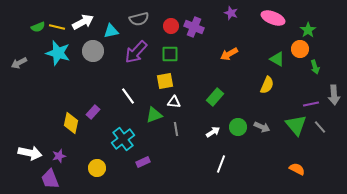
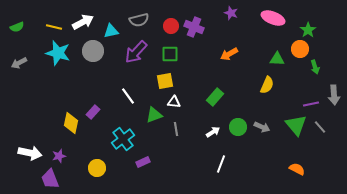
gray semicircle at (139, 19): moved 1 px down
green semicircle at (38, 27): moved 21 px left
yellow line at (57, 27): moved 3 px left
green triangle at (277, 59): rotated 28 degrees counterclockwise
